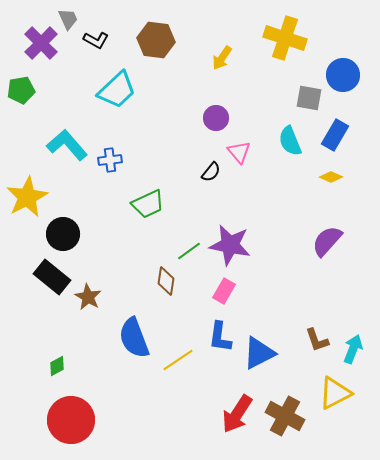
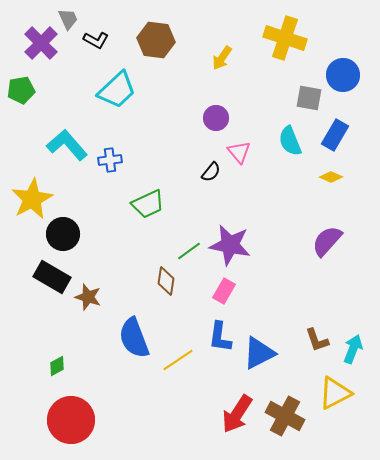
yellow star: moved 5 px right, 2 px down
black rectangle: rotated 9 degrees counterclockwise
brown star: rotated 12 degrees counterclockwise
